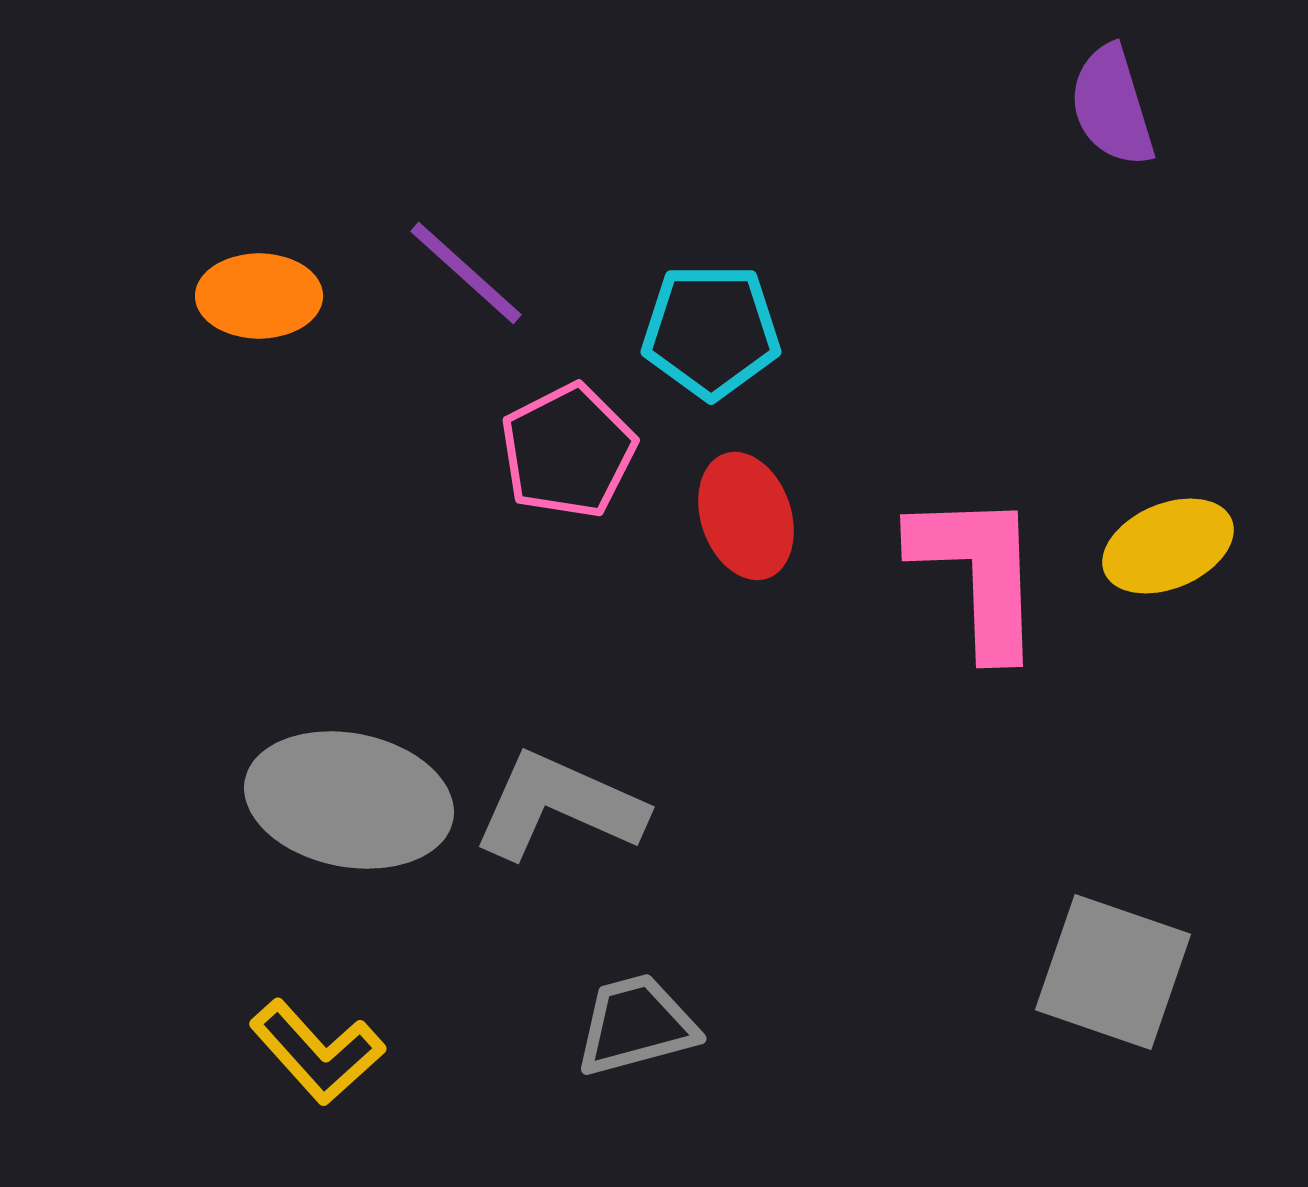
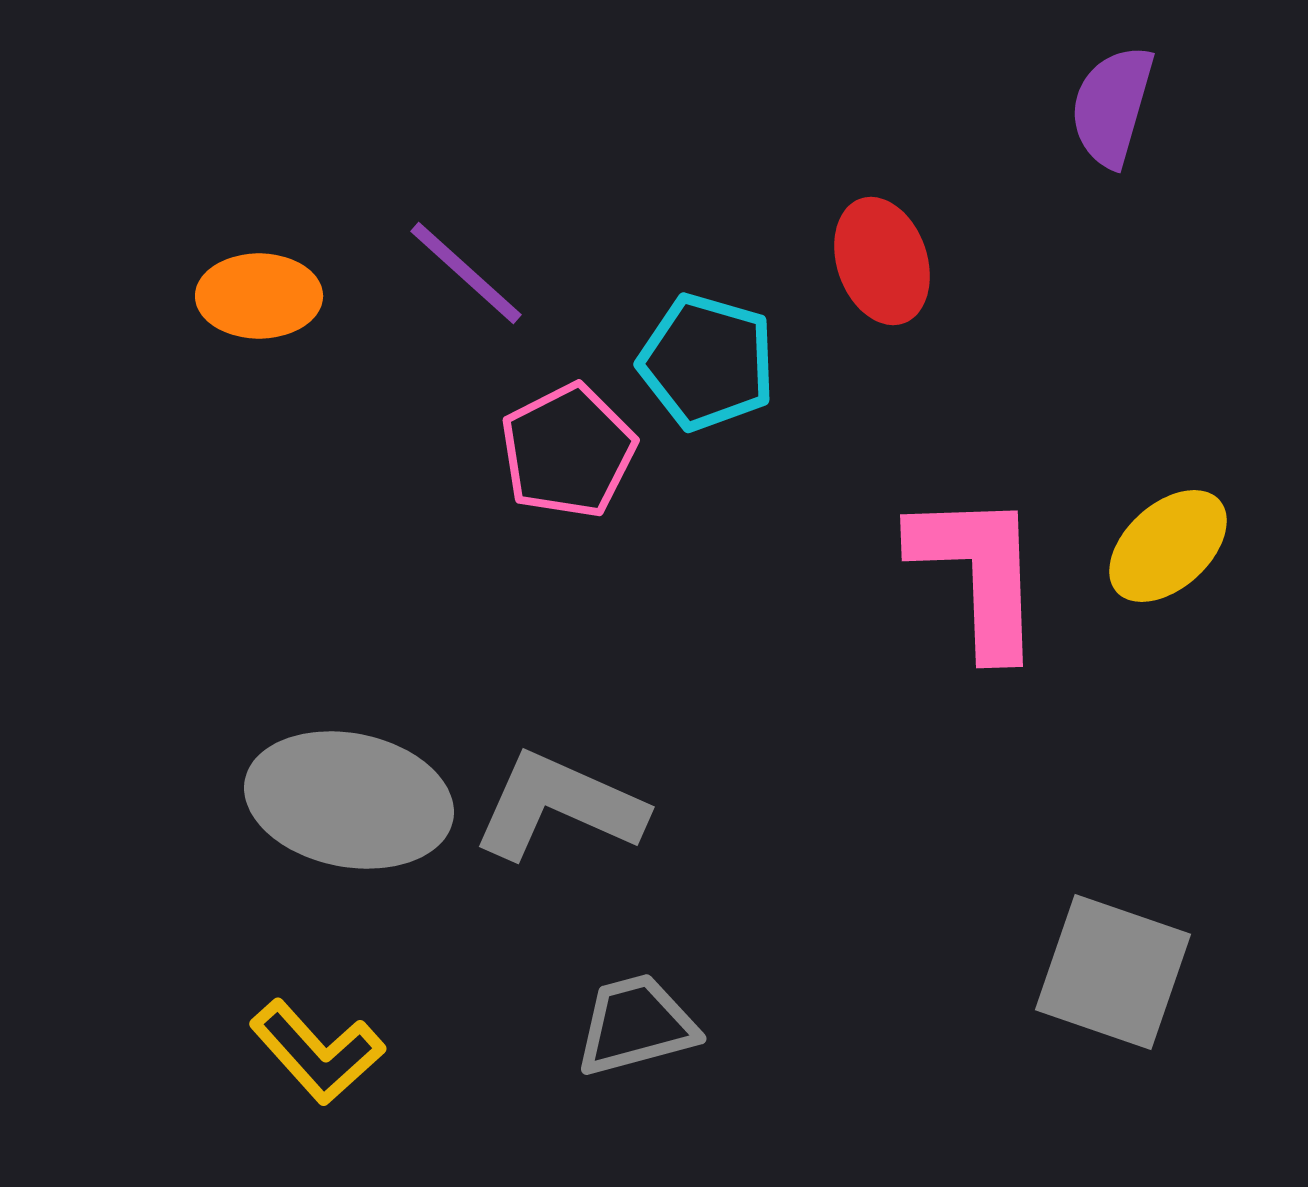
purple semicircle: rotated 33 degrees clockwise
cyan pentagon: moved 4 px left, 31 px down; rotated 16 degrees clockwise
red ellipse: moved 136 px right, 255 px up
yellow ellipse: rotated 19 degrees counterclockwise
